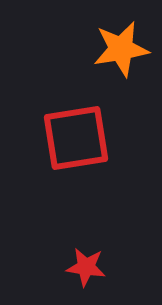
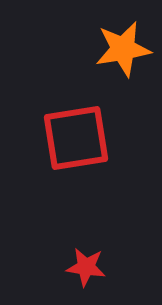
orange star: moved 2 px right
